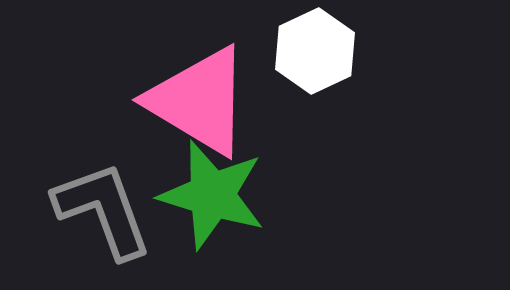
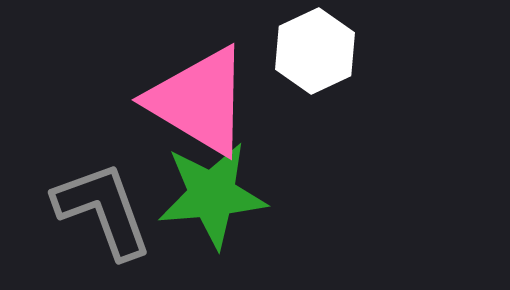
green star: rotated 22 degrees counterclockwise
